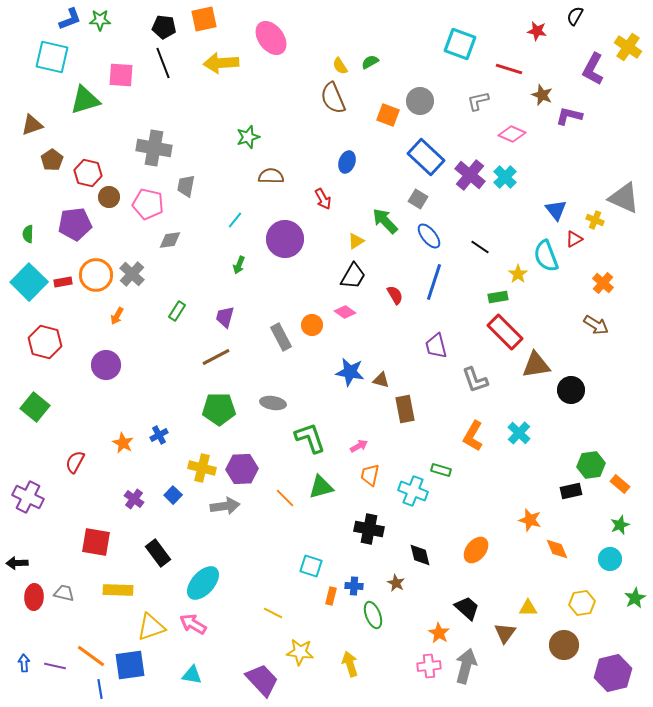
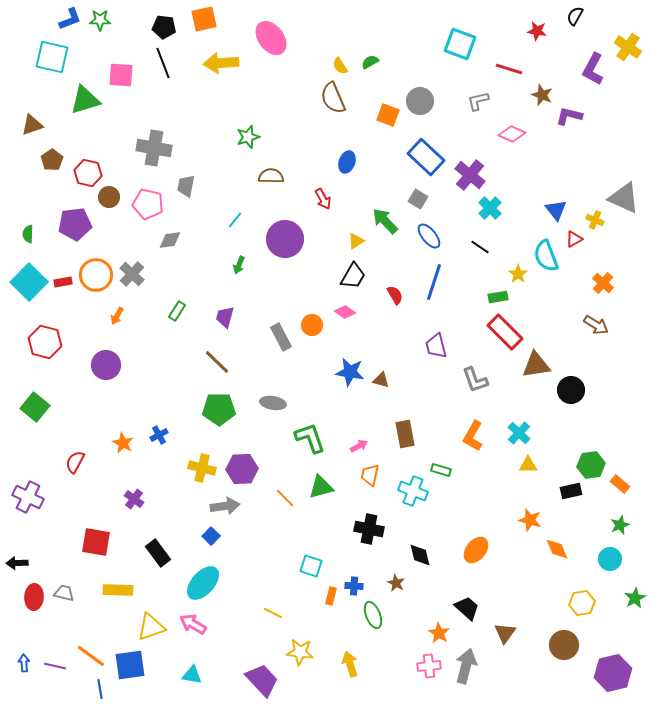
cyan cross at (505, 177): moved 15 px left, 31 px down
brown line at (216, 357): moved 1 px right, 5 px down; rotated 72 degrees clockwise
brown rectangle at (405, 409): moved 25 px down
blue square at (173, 495): moved 38 px right, 41 px down
yellow triangle at (528, 608): moved 143 px up
